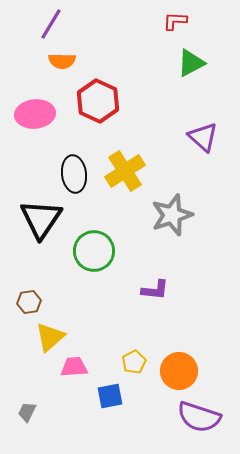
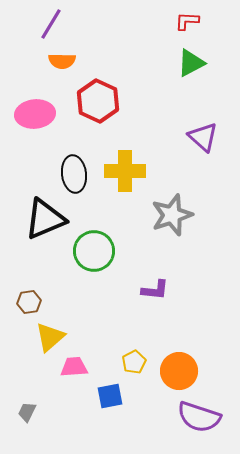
red L-shape: moved 12 px right
yellow cross: rotated 33 degrees clockwise
black triangle: moved 4 px right; rotated 33 degrees clockwise
